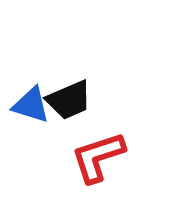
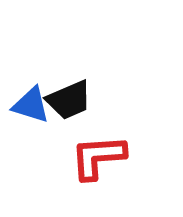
red L-shape: rotated 14 degrees clockwise
